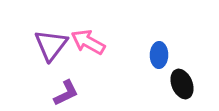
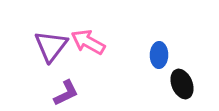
purple triangle: moved 1 px down
